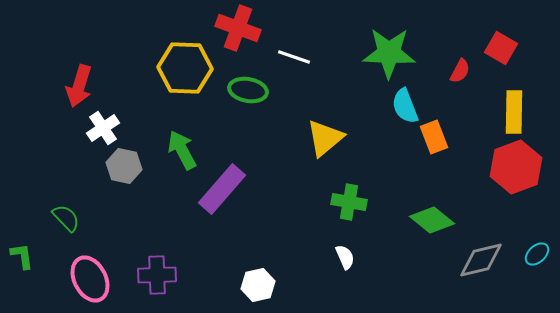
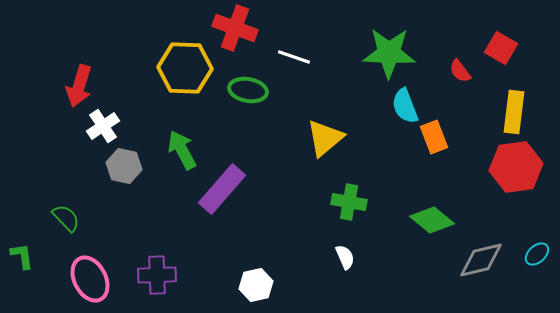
red cross: moved 3 px left
red semicircle: rotated 115 degrees clockwise
yellow rectangle: rotated 6 degrees clockwise
white cross: moved 2 px up
red hexagon: rotated 12 degrees clockwise
white hexagon: moved 2 px left
